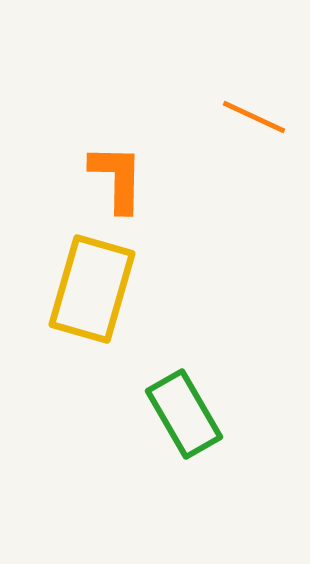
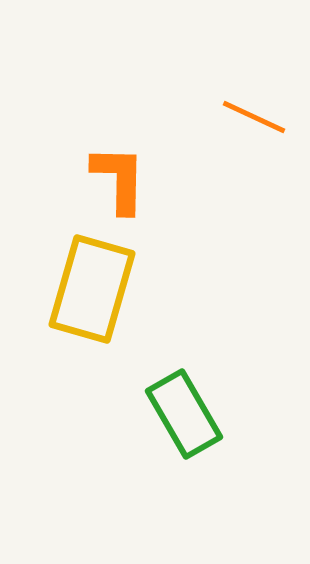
orange L-shape: moved 2 px right, 1 px down
